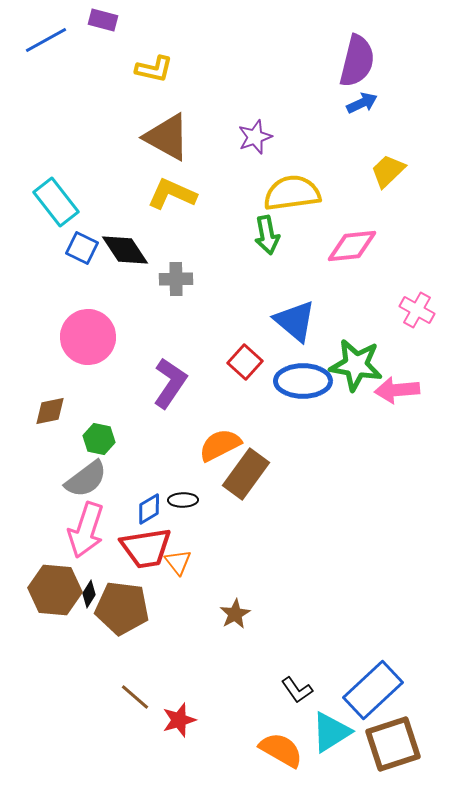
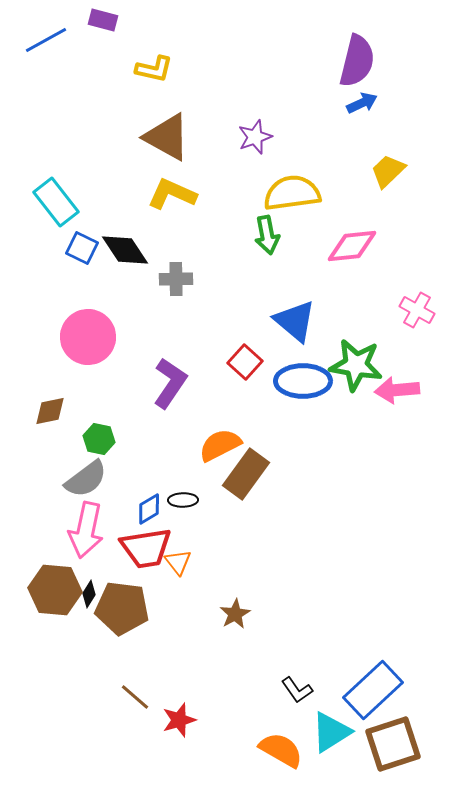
pink arrow at (86, 530): rotated 6 degrees counterclockwise
